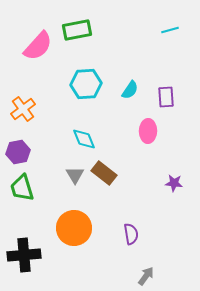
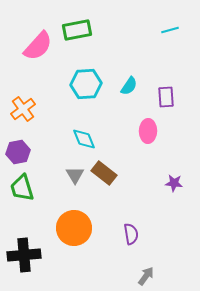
cyan semicircle: moved 1 px left, 4 px up
